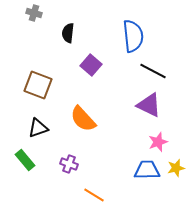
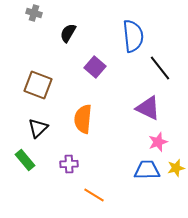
black semicircle: rotated 24 degrees clockwise
purple square: moved 4 px right, 2 px down
black line: moved 7 px right, 3 px up; rotated 24 degrees clockwise
purple triangle: moved 1 px left, 3 px down
orange semicircle: rotated 48 degrees clockwise
black triangle: rotated 25 degrees counterclockwise
purple cross: rotated 24 degrees counterclockwise
